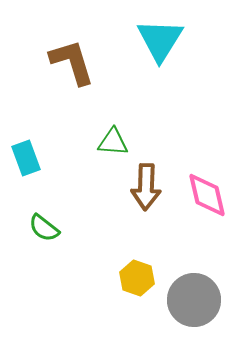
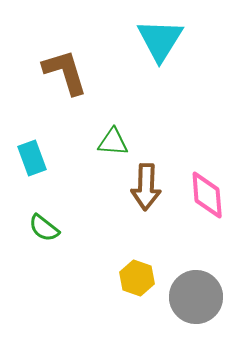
brown L-shape: moved 7 px left, 10 px down
cyan rectangle: moved 6 px right
pink diamond: rotated 9 degrees clockwise
gray circle: moved 2 px right, 3 px up
